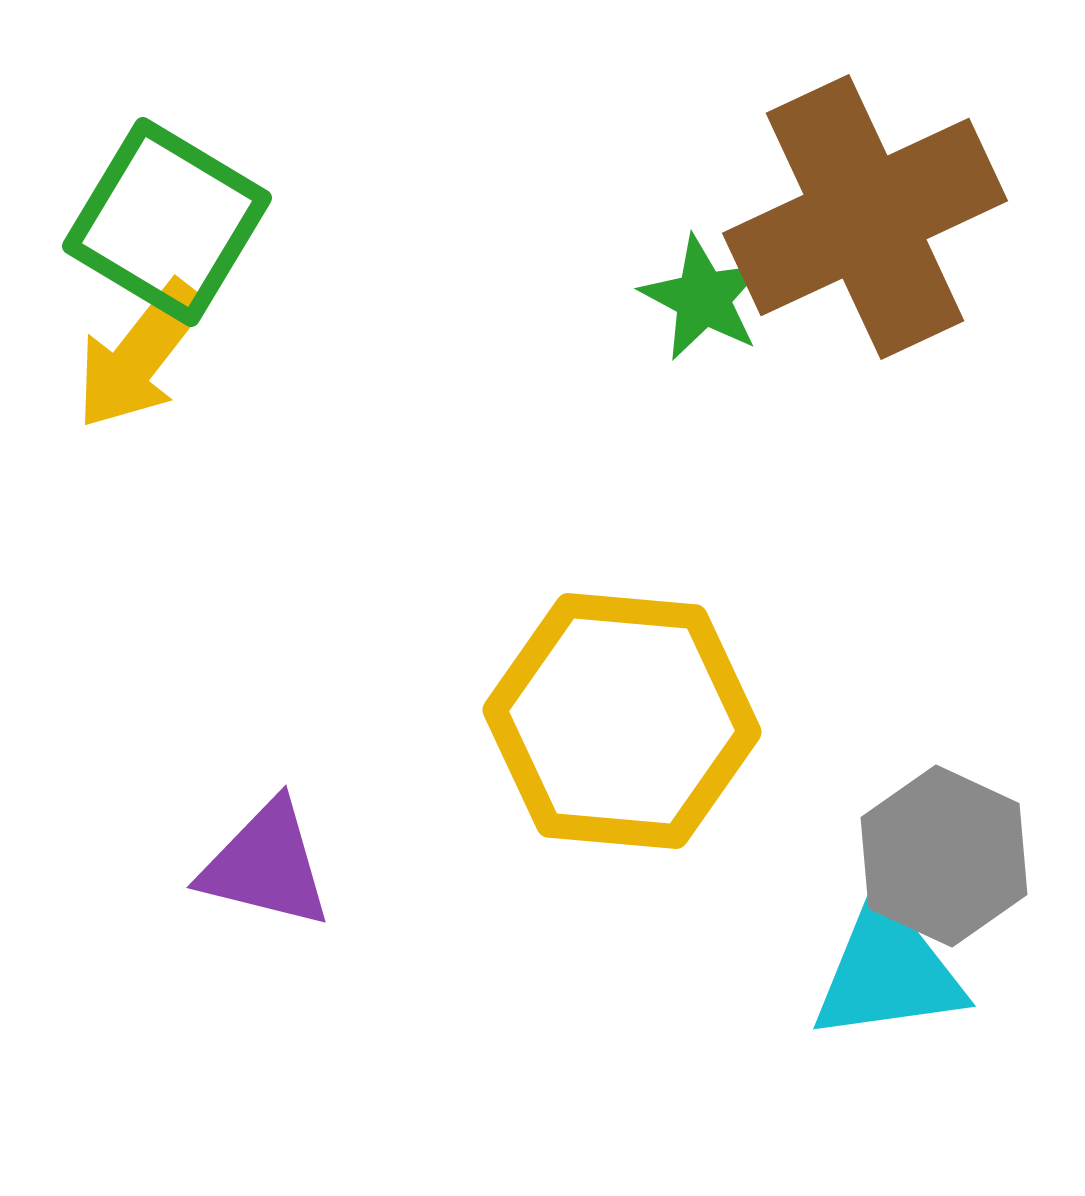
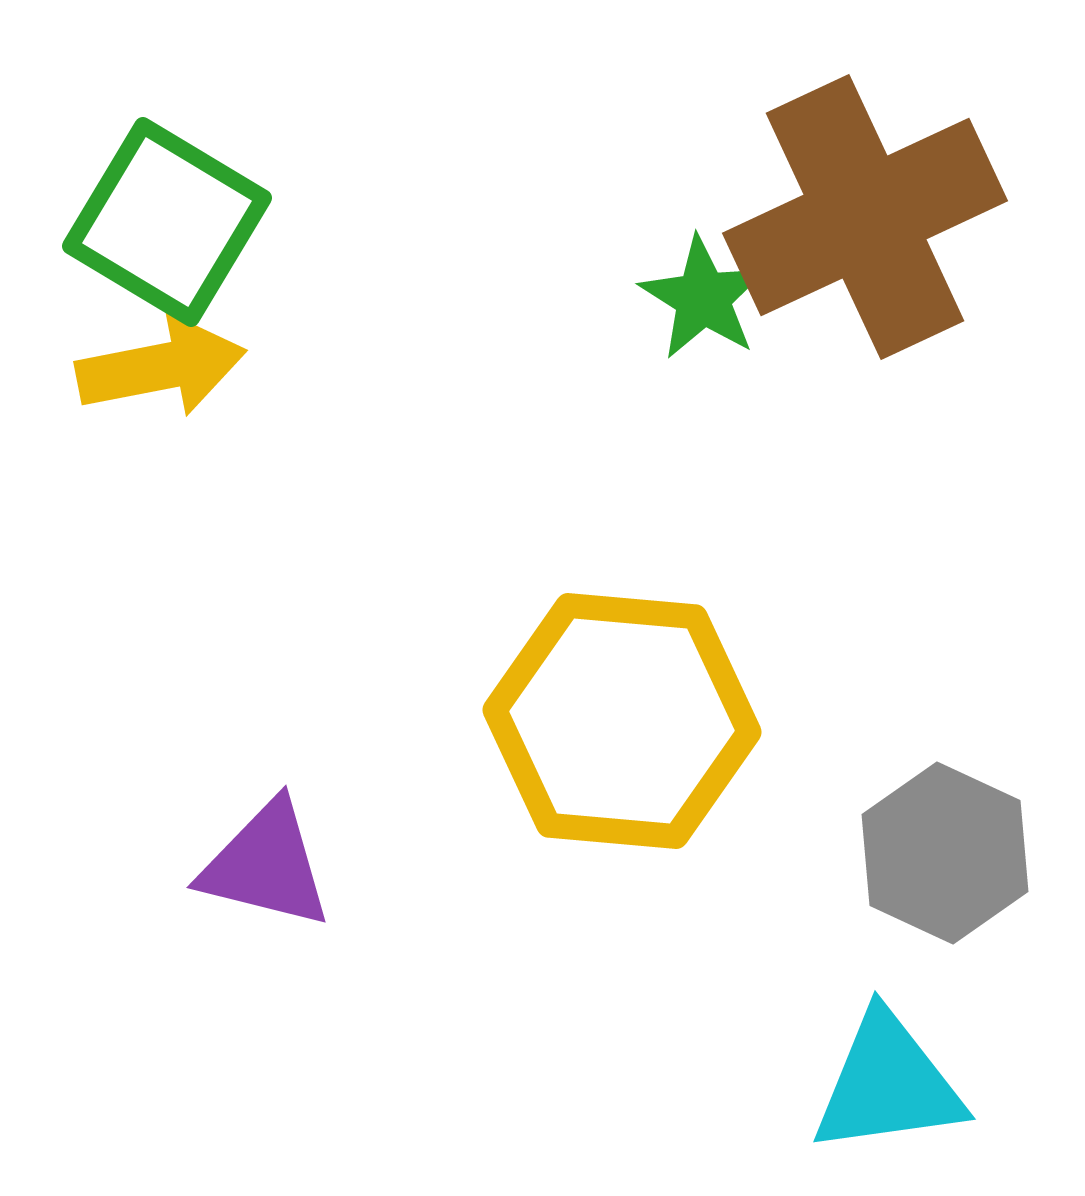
green star: rotated 4 degrees clockwise
yellow arrow: moved 21 px right, 12 px down; rotated 139 degrees counterclockwise
gray hexagon: moved 1 px right, 3 px up
cyan triangle: moved 113 px down
